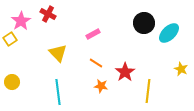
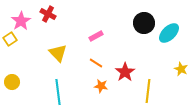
pink rectangle: moved 3 px right, 2 px down
